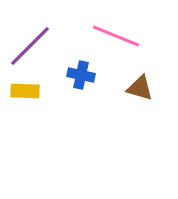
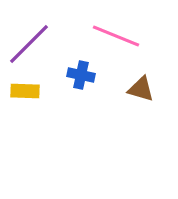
purple line: moved 1 px left, 2 px up
brown triangle: moved 1 px right, 1 px down
